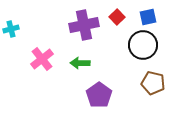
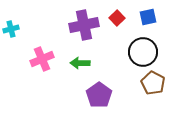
red square: moved 1 px down
black circle: moved 7 px down
pink cross: rotated 15 degrees clockwise
brown pentagon: rotated 15 degrees clockwise
